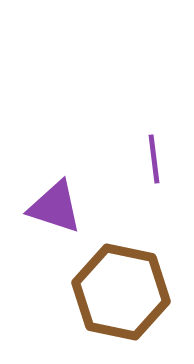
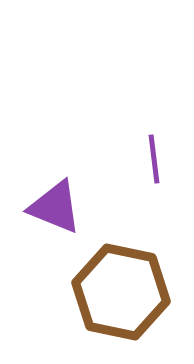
purple triangle: rotated 4 degrees clockwise
